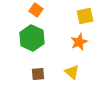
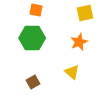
orange square: rotated 24 degrees counterclockwise
yellow square: moved 3 px up
green hexagon: rotated 25 degrees counterclockwise
brown square: moved 5 px left, 8 px down; rotated 24 degrees counterclockwise
